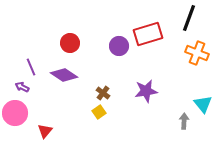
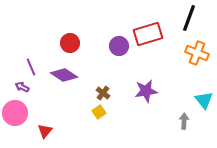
cyan triangle: moved 1 px right, 4 px up
